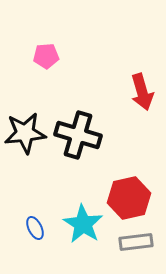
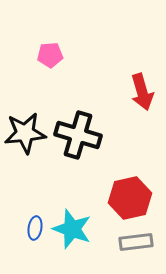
pink pentagon: moved 4 px right, 1 px up
red hexagon: moved 1 px right
cyan star: moved 11 px left, 5 px down; rotated 12 degrees counterclockwise
blue ellipse: rotated 35 degrees clockwise
